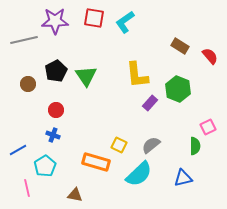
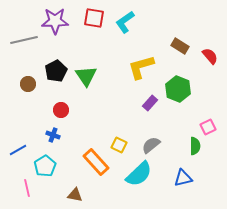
yellow L-shape: moved 4 px right, 8 px up; rotated 80 degrees clockwise
red circle: moved 5 px right
orange rectangle: rotated 32 degrees clockwise
